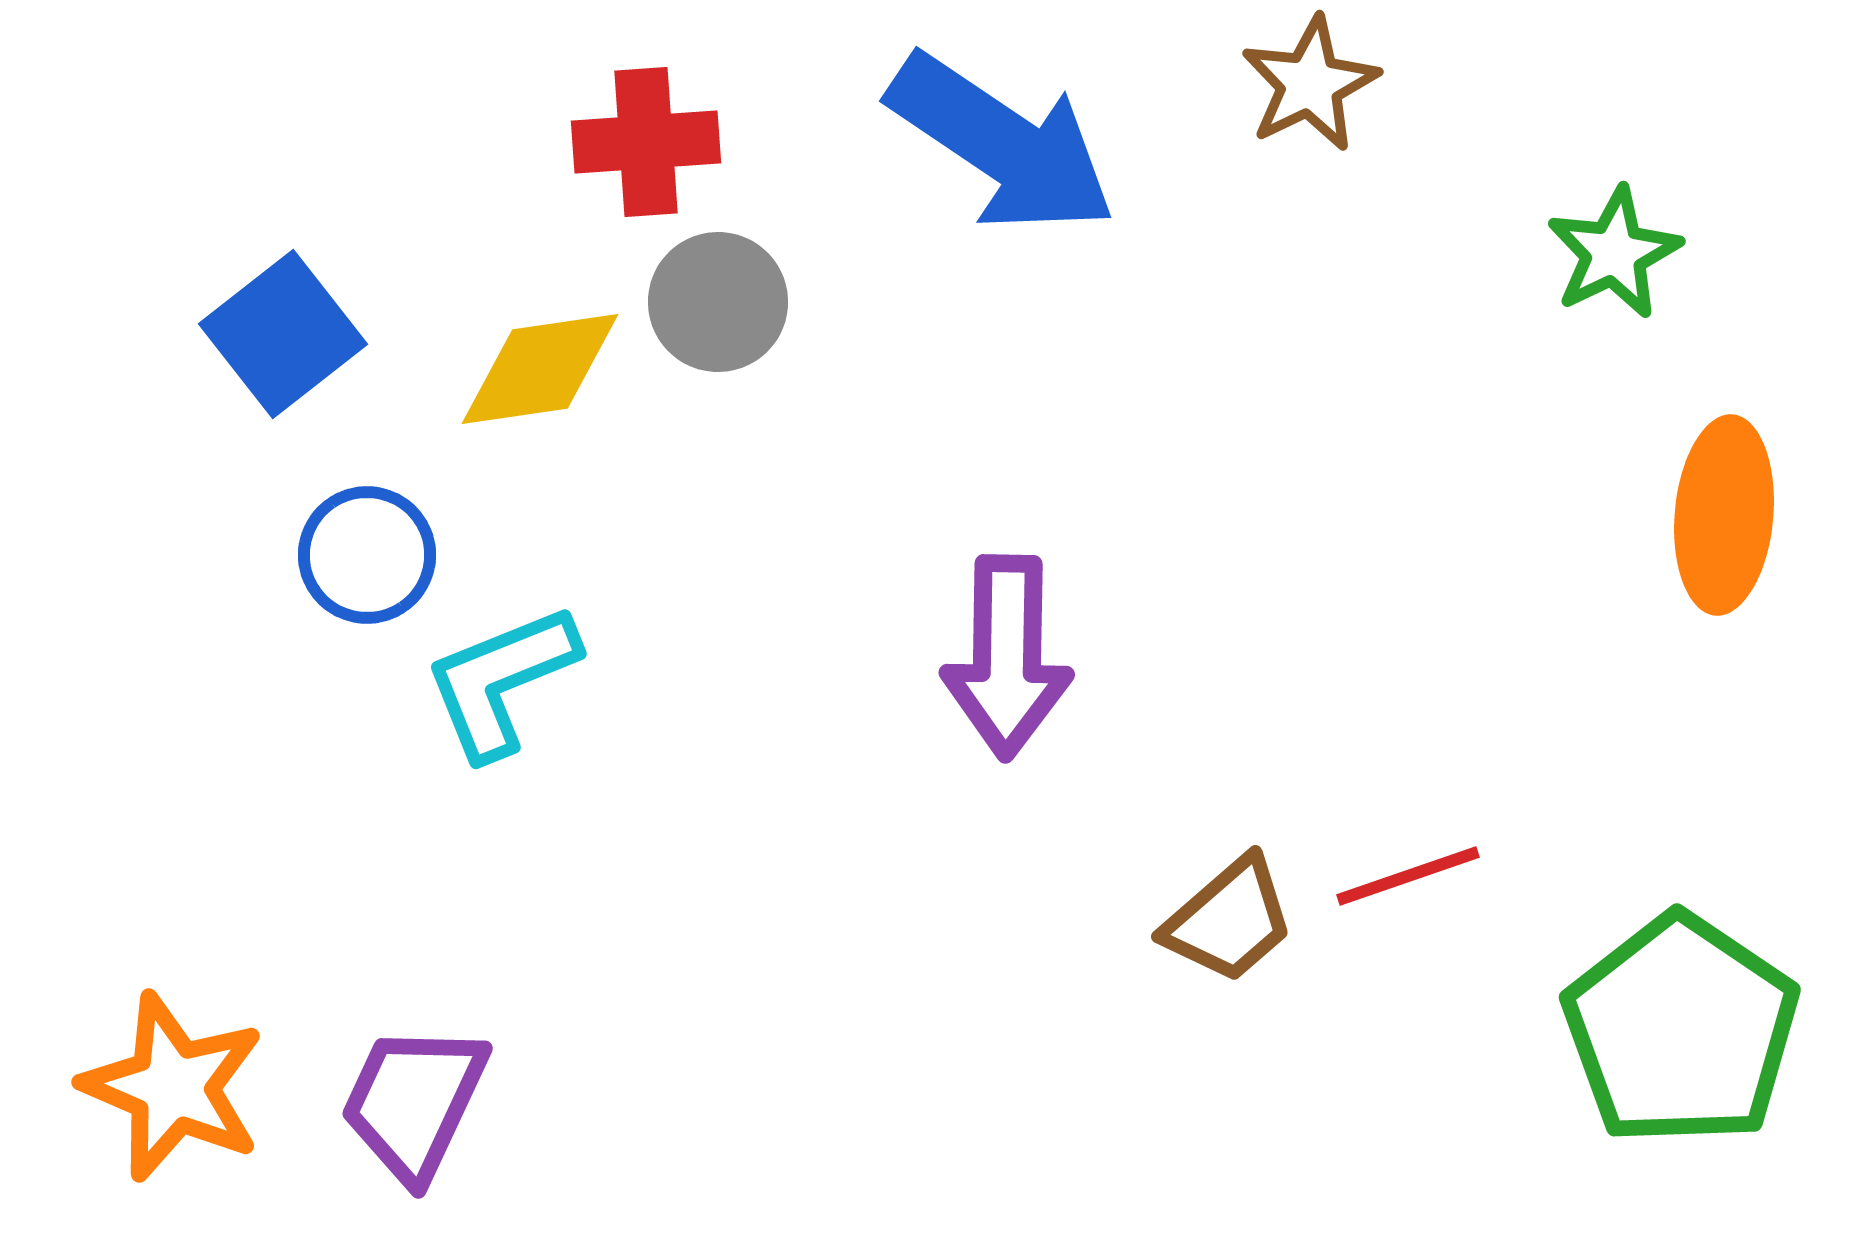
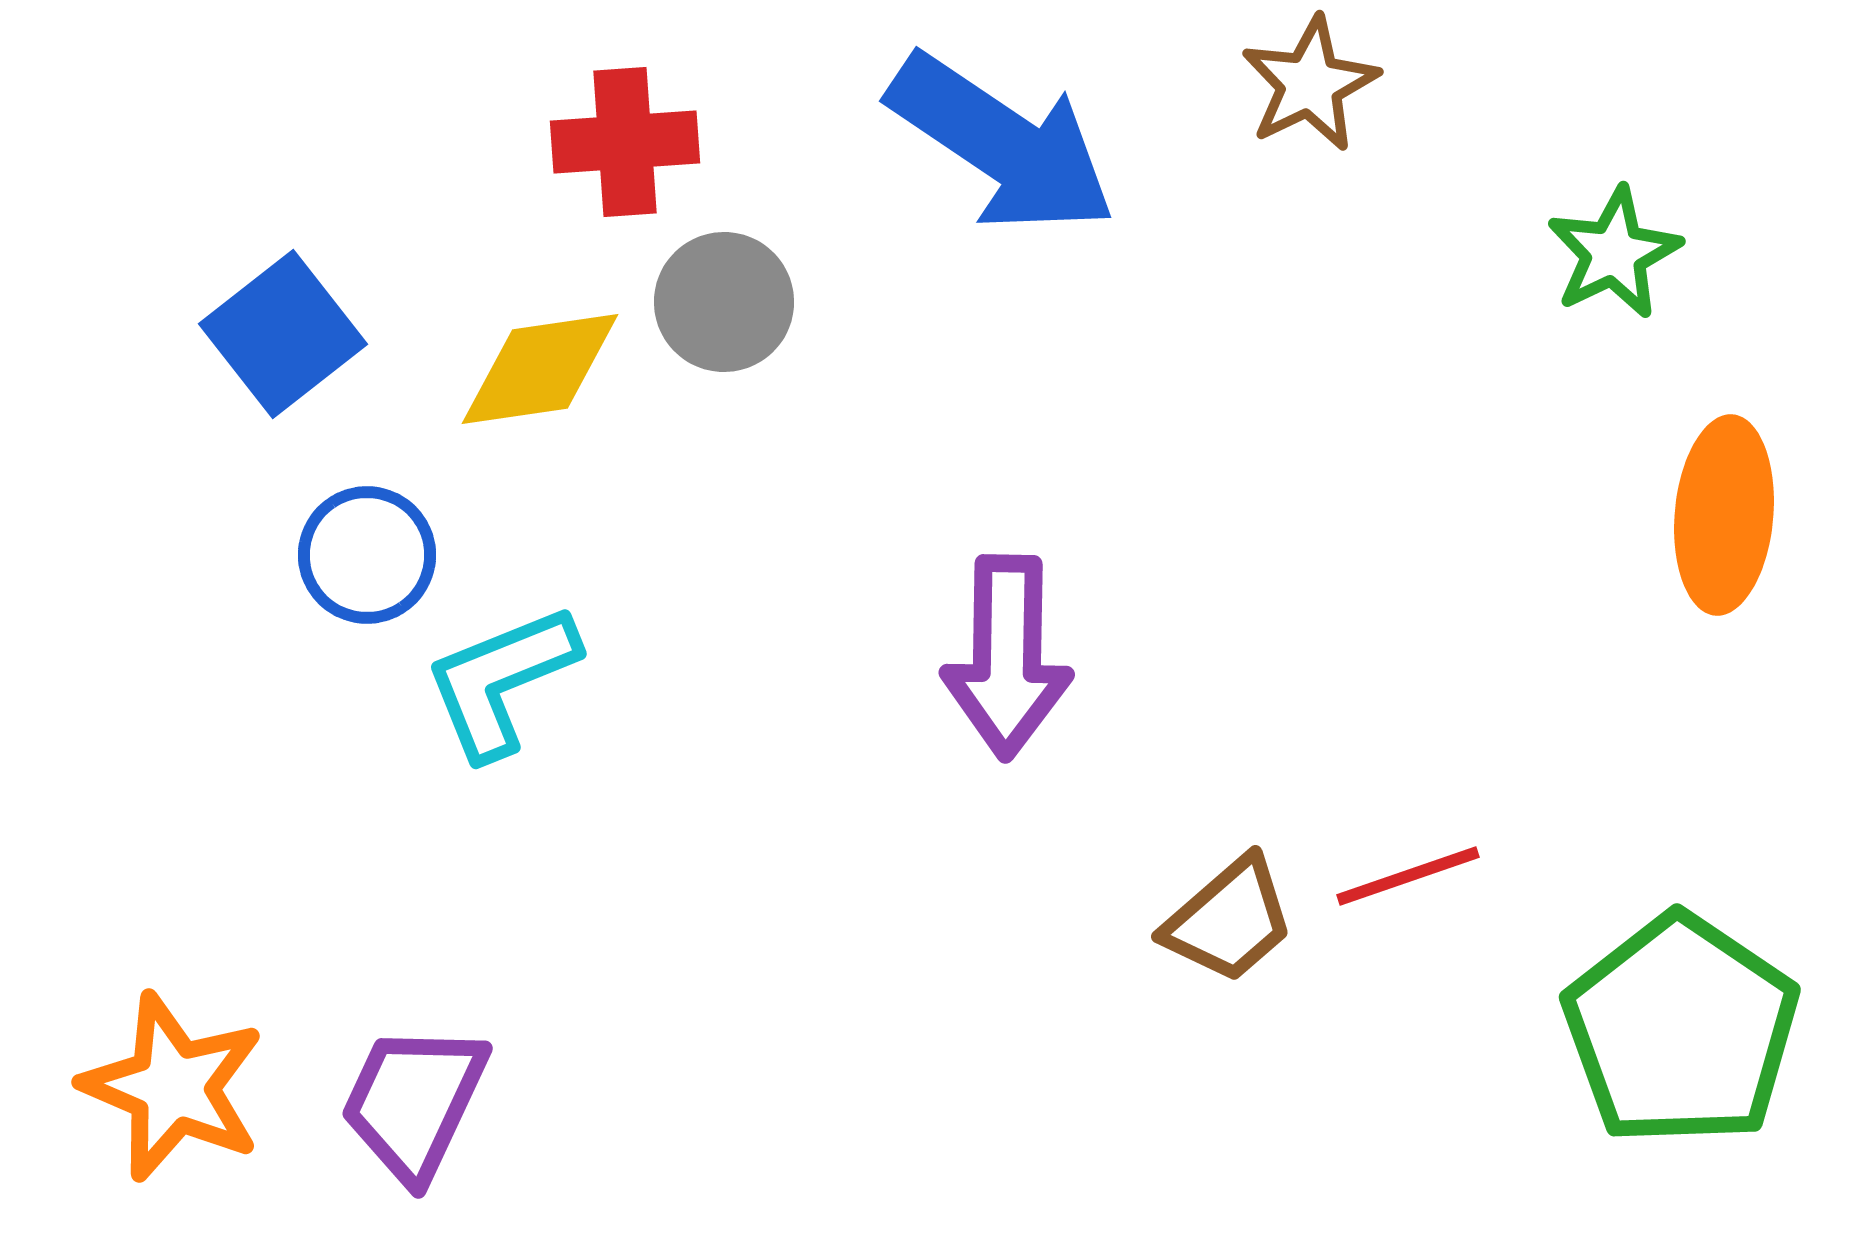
red cross: moved 21 px left
gray circle: moved 6 px right
